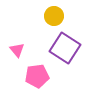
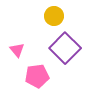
purple square: rotated 12 degrees clockwise
